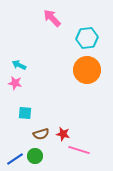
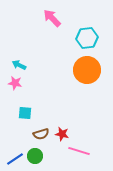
red star: moved 1 px left
pink line: moved 1 px down
